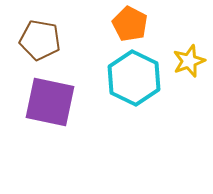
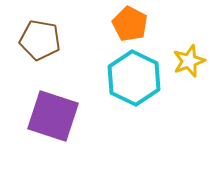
purple square: moved 3 px right, 14 px down; rotated 6 degrees clockwise
